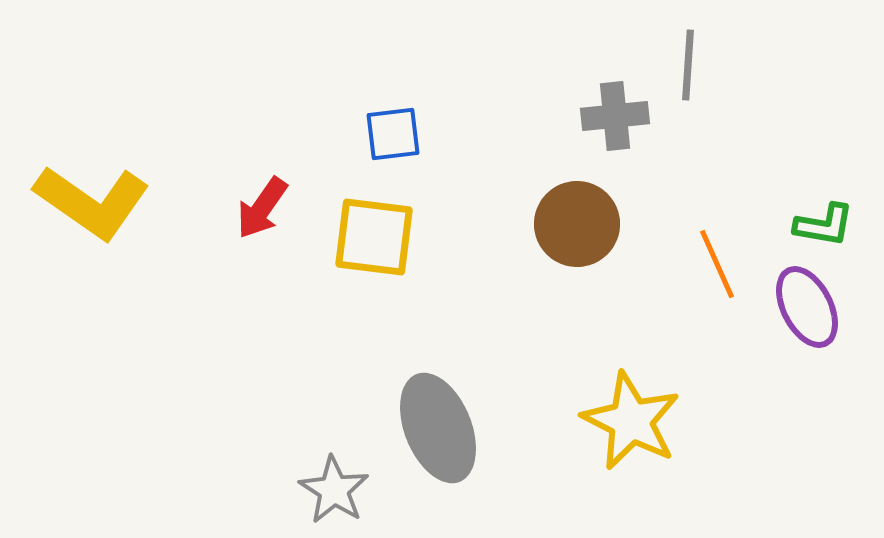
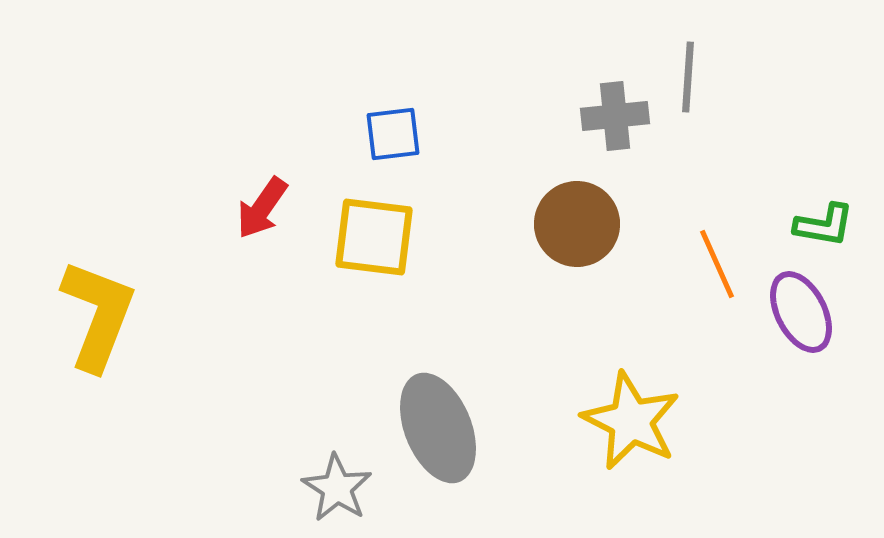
gray line: moved 12 px down
yellow L-shape: moved 6 px right, 113 px down; rotated 104 degrees counterclockwise
purple ellipse: moved 6 px left, 5 px down
gray star: moved 3 px right, 2 px up
